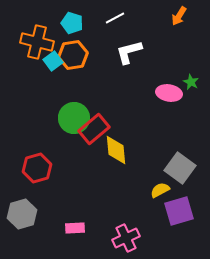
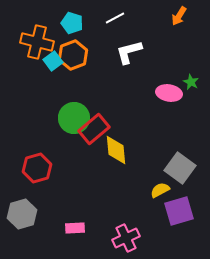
orange hexagon: rotated 12 degrees counterclockwise
